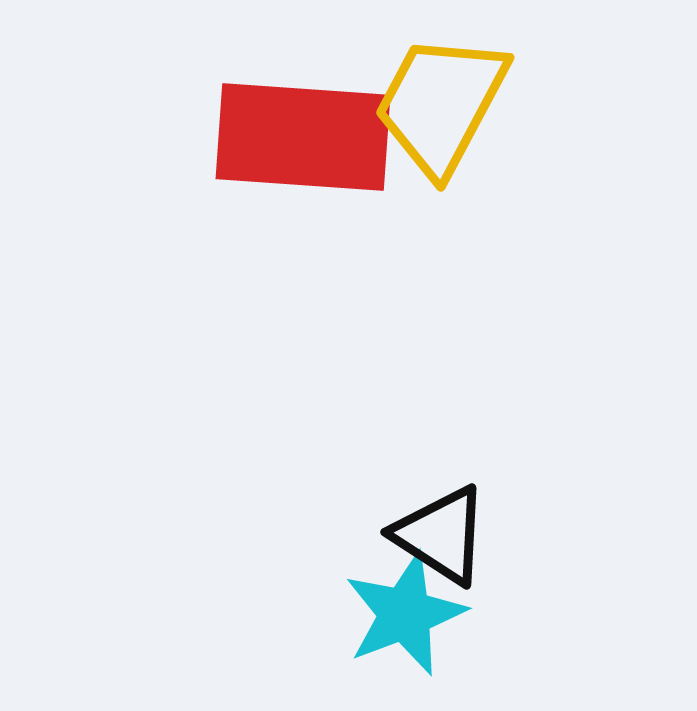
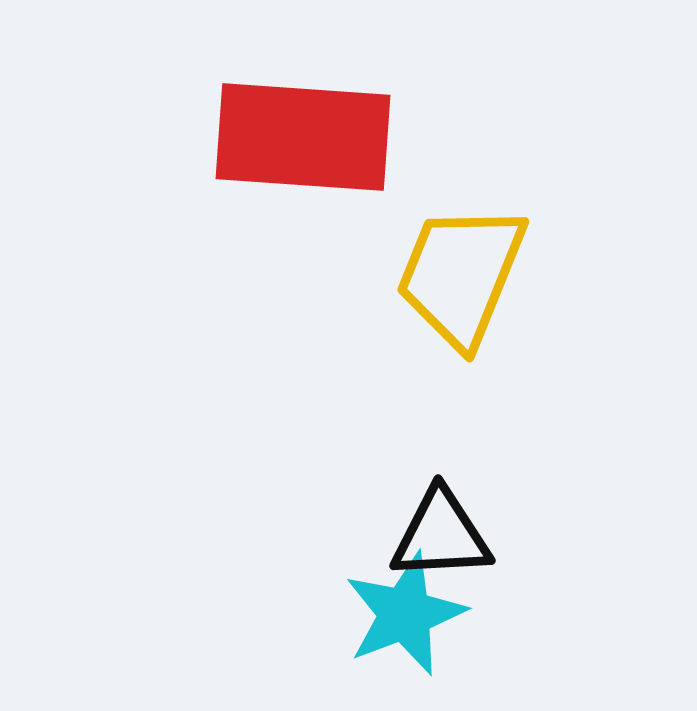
yellow trapezoid: moved 20 px right, 171 px down; rotated 6 degrees counterclockwise
black triangle: rotated 36 degrees counterclockwise
